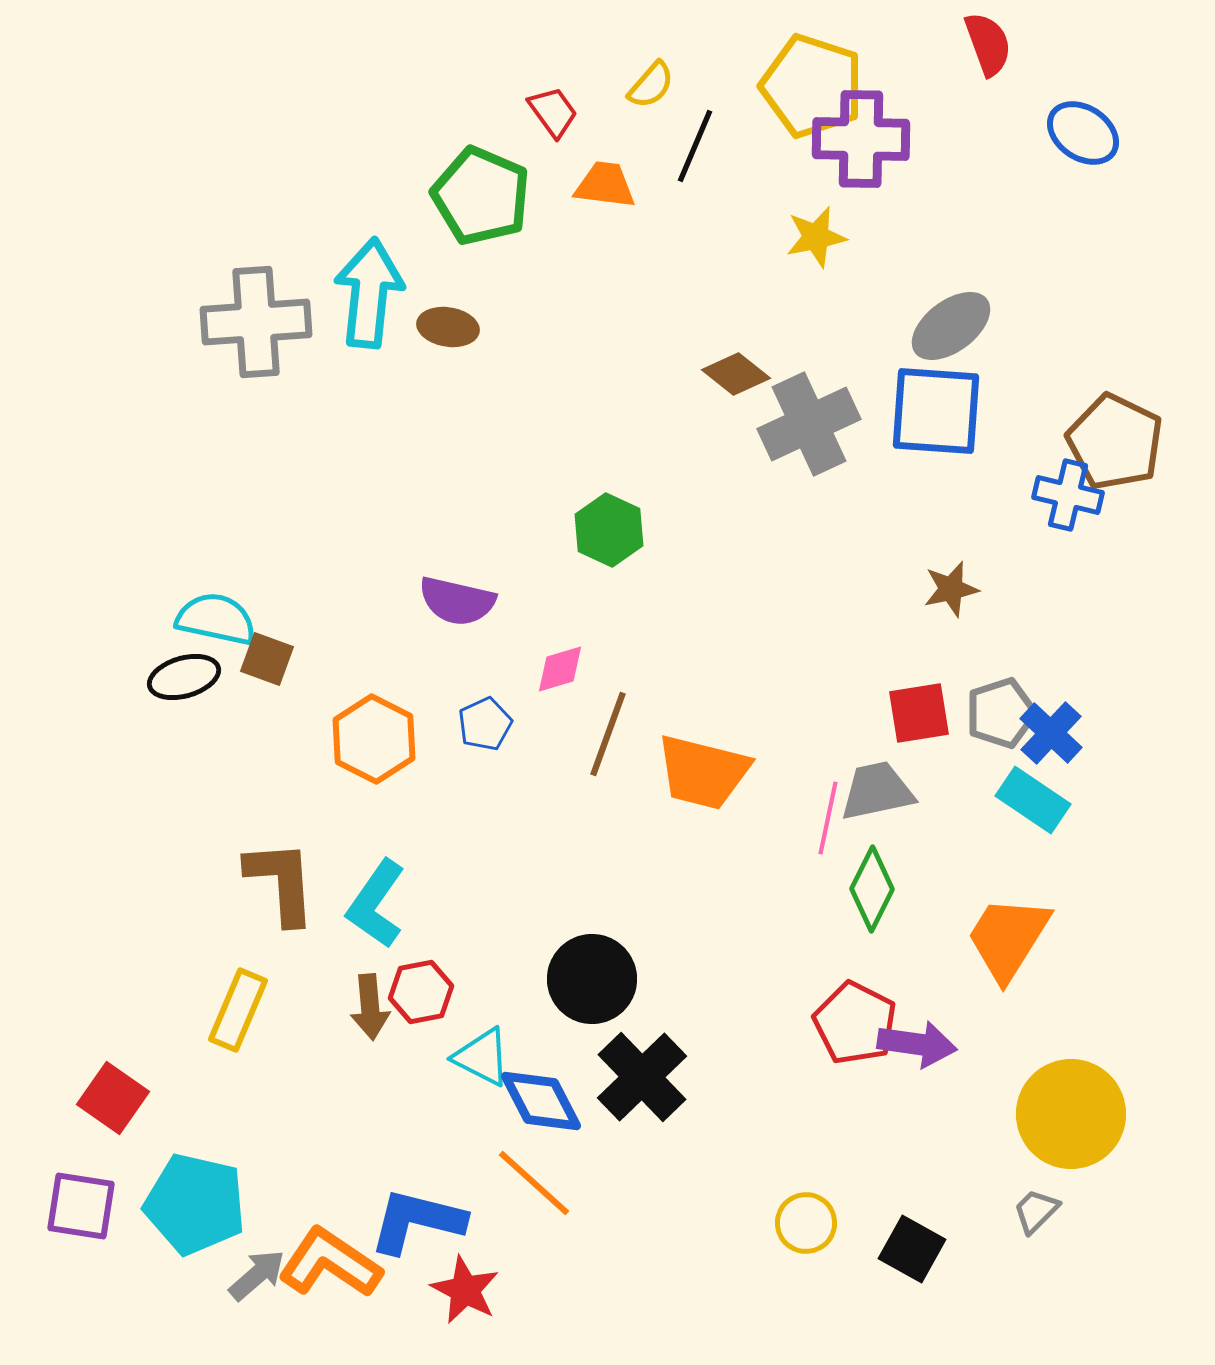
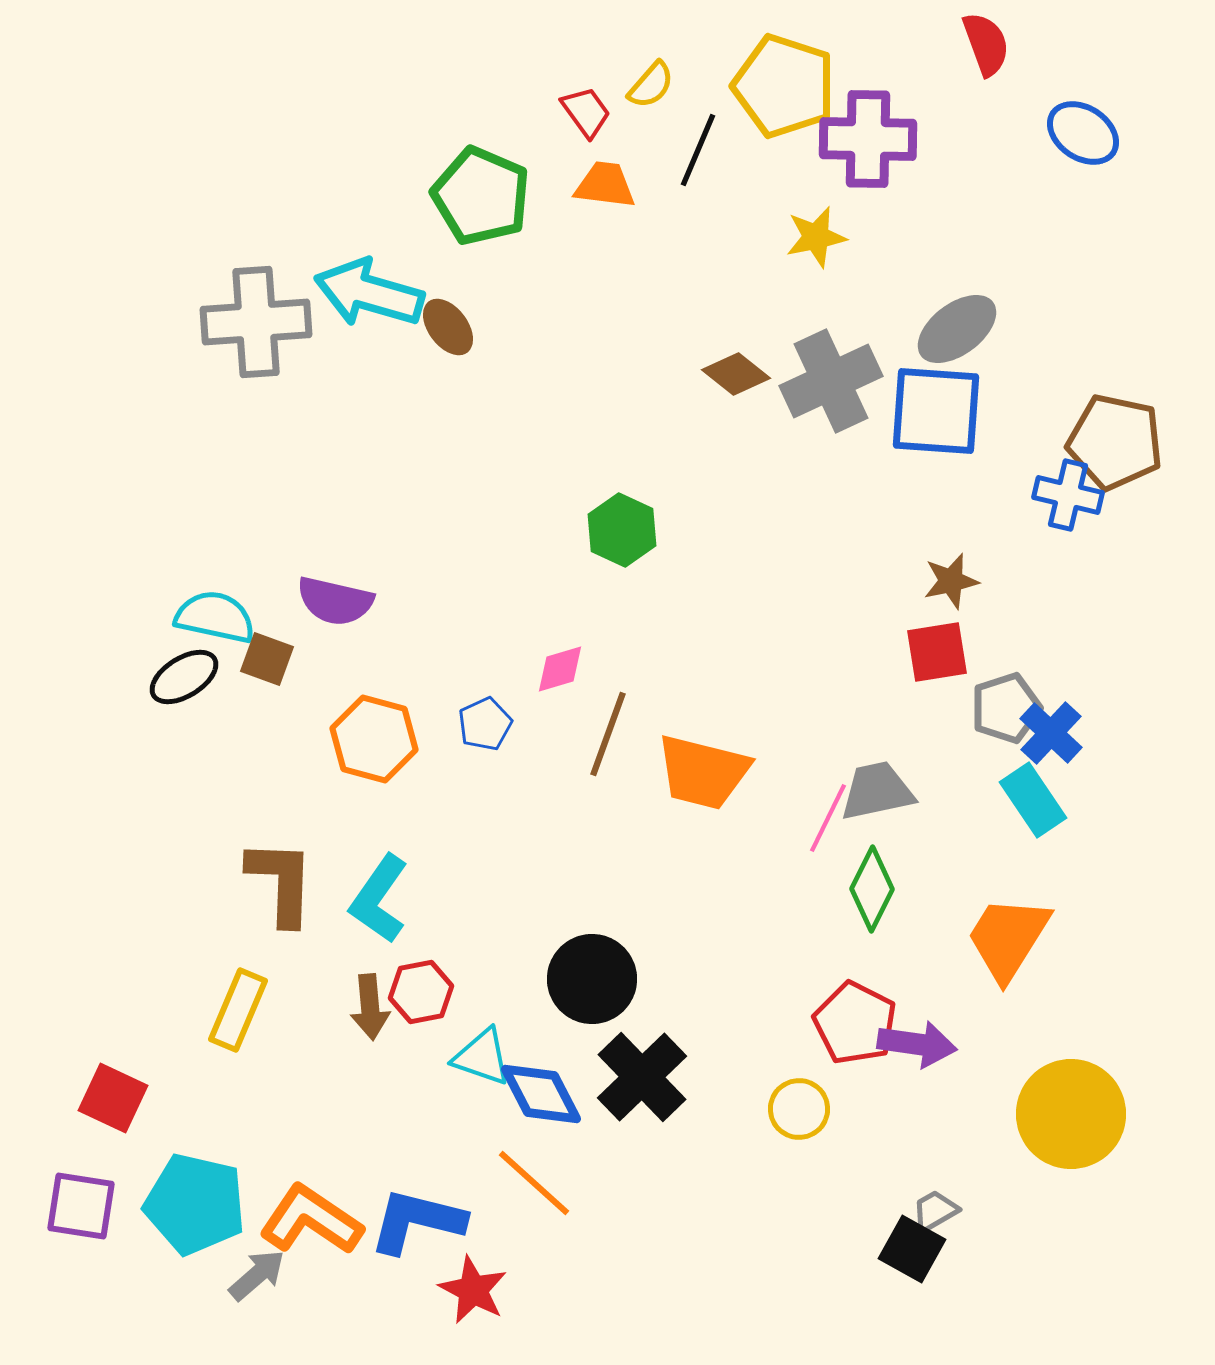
red semicircle at (988, 44): moved 2 px left
yellow pentagon at (812, 86): moved 28 px left
red trapezoid at (553, 112): moved 33 px right
purple cross at (861, 139): moved 7 px right
black line at (695, 146): moved 3 px right, 4 px down
cyan arrow at (369, 293): rotated 80 degrees counterclockwise
gray ellipse at (951, 326): moved 6 px right, 3 px down
brown ellipse at (448, 327): rotated 44 degrees clockwise
gray cross at (809, 424): moved 22 px right, 43 px up
brown pentagon at (1115, 442): rotated 14 degrees counterclockwise
green hexagon at (609, 530): moved 13 px right
brown star at (951, 589): moved 8 px up
purple semicircle at (457, 601): moved 122 px left
cyan semicircle at (216, 619): moved 1 px left, 2 px up
black ellipse at (184, 677): rotated 16 degrees counterclockwise
red square at (919, 713): moved 18 px right, 61 px up
gray pentagon at (1001, 713): moved 5 px right, 5 px up
orange hexagon at (374, 739): rotated 12 degrees counterclockwise
cyan rectangle at (1033, 800): rotated 22 degrees clockwise
pink line at (828, 818): rotated 14 degrees clockwise
brown L-shape at (281, 882): rotated 6 degrees clockwise
cyan L-shape at (376, 904): moved 3 px right, 5 px up
cyan triangle at (482, 1057): rotated 8 degrees counterclockwise
red square at (113, 1098): rotated 10 degrees counterclockwise
blue diamond at (541, 1101): moved 7 px up
gray trapezoid at (1036, 1211): moved 101 px left; rotated 15 degrees clockwise
yellow circle at (806, 1223): moved 7 px left, 114 px up
orange L-shape at (330, 1263): moved 19 px left, 43 px up
red star at (465, 1290): moved 8 px right
